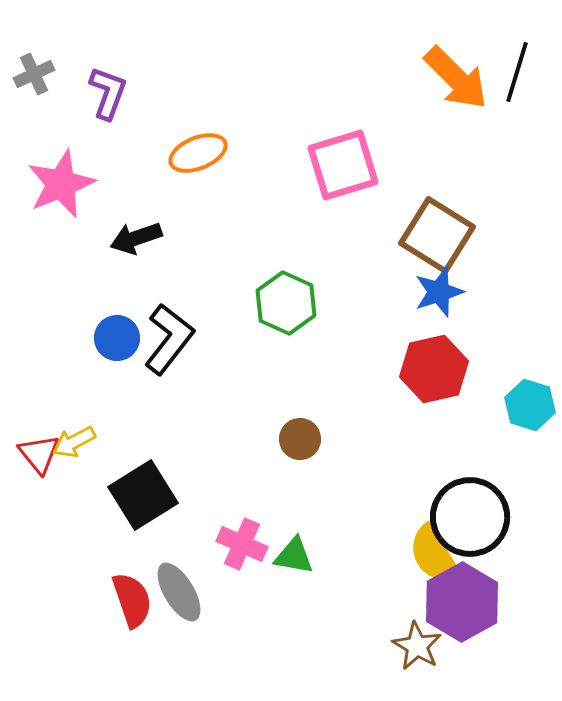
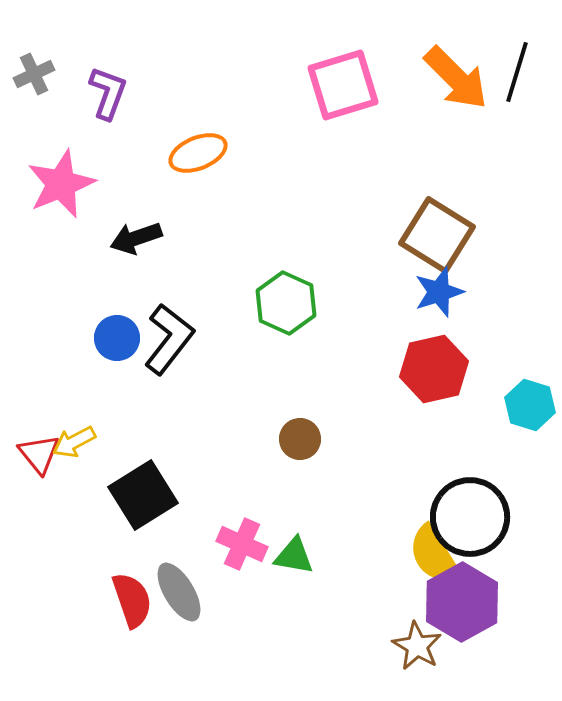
pink square: moved 80 px up
